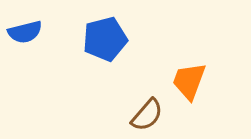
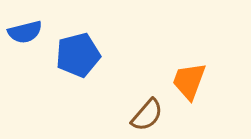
blue pentagon: moved 27 px left, 16 px down
